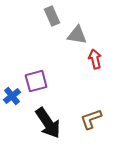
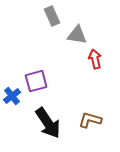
brown L-shape: moved 1 px left, 1 px down; rotated 35 degrees clockwise
